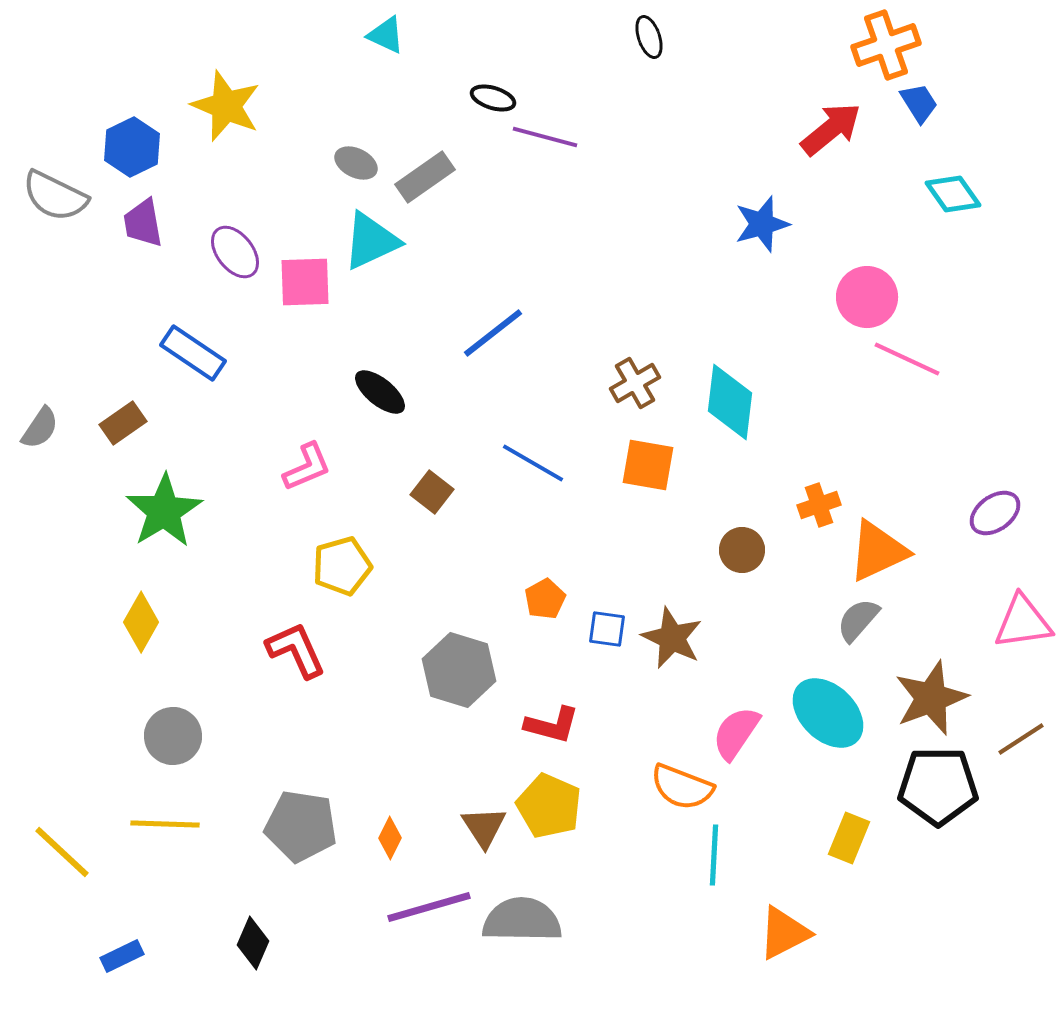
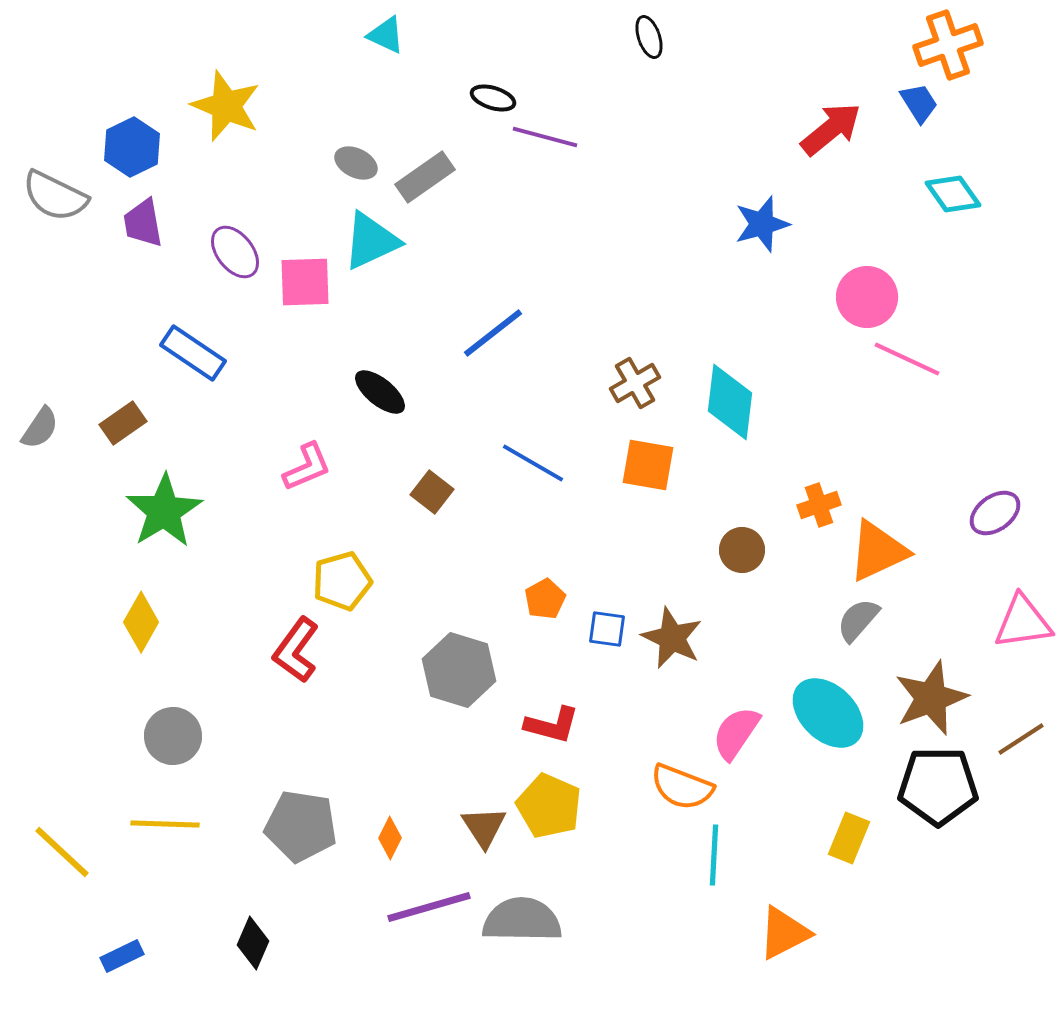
orange cross at (886, 45): moved 62 px right
yellow pentagon at (342, 566): moved 15 px down
red L-shape at (296, 650): rotated 120 degrees counterclockwise
